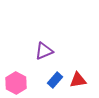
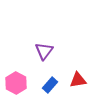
purple triangle: rotated 30 degrees counterclockwise
blue rectangle: moved 5 px left, 5 px down
